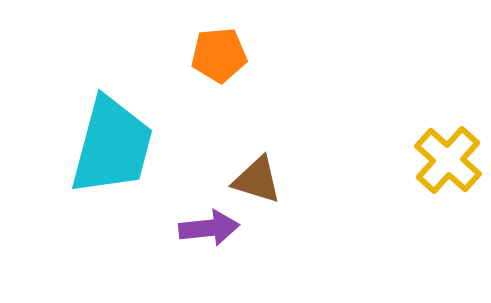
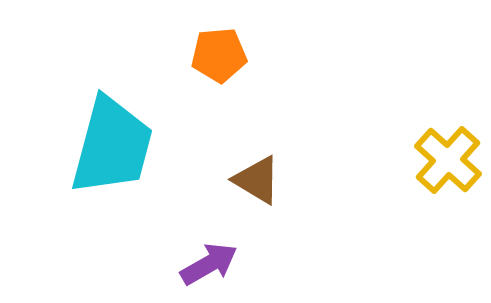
brown triangle: rotated 14 degrees clockwise
purple arrow: moved 36 px down; rotated 24 degrees counterclockwise
